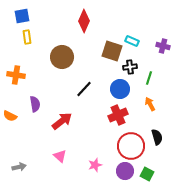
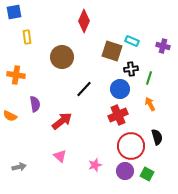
blue square: moved 8 px left, 4 px up
black cross: moved 1 px right, 2 px down
